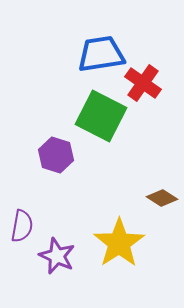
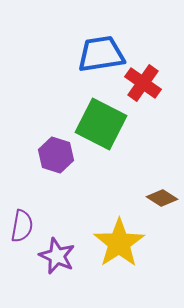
green square: moved 8 px down
